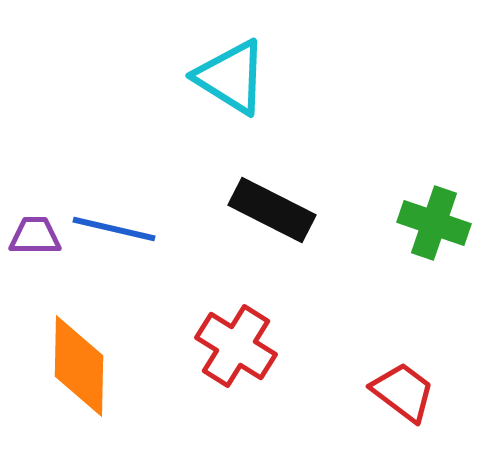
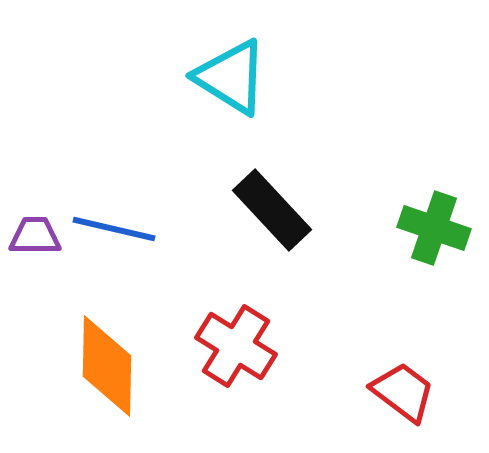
black rectangle: rotated 20 degrees clockwise
green cross: moved 5 px down
orange diamond: moved 28 px right
